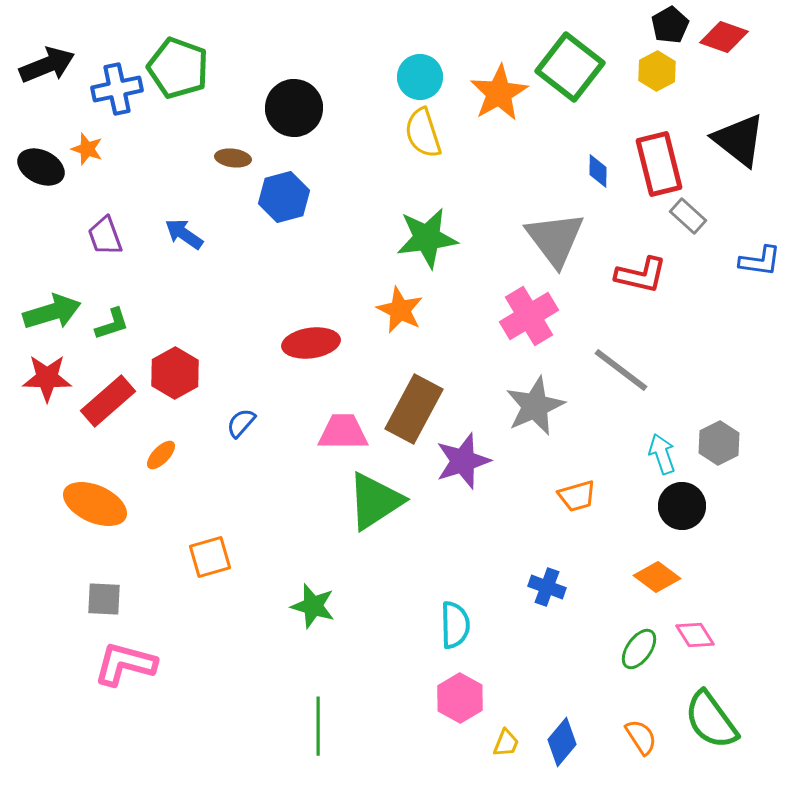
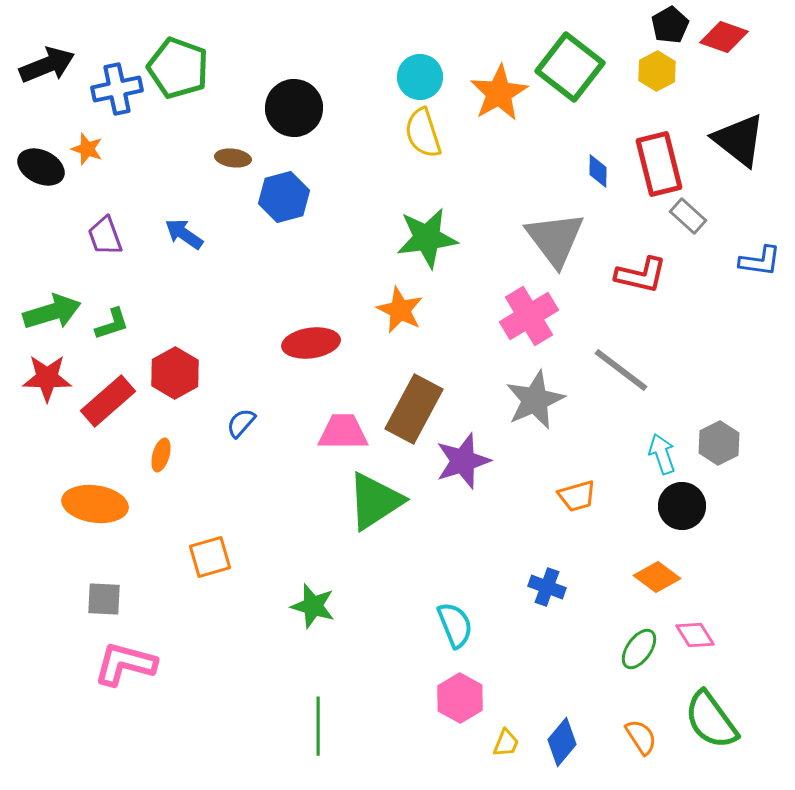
gray star at (535, 406): moved 6 px up
orange ellipse at (161, 455): rotated 28 degrees counterclockwise
orange ellipse at (95, 504): rotated 16 degrees counterclockwise
cyan semicircle at (455, 625): rotated 21 degrees counterclockwise
